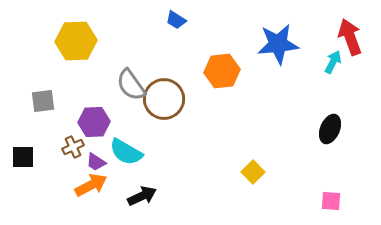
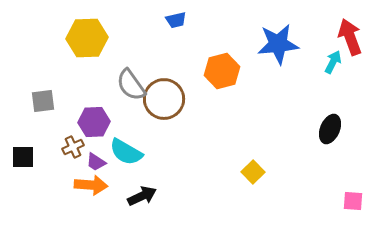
blue trapezoid: rotated 45 degrees counterclockwise
yellow hexagon: moved 11 px right, 3 px up
orange hexagon: rotated 8 degrees counterclockwise
orange arrow: rotated 32 degrees clockwise
pink square: moved 22 px right
